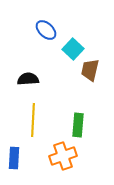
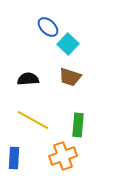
blue ellipse: moved 2 px right, 3 px up
cyan square: moved 5 px left, 5 px up
brown trapezoid: moved 20 px left, 7 px down; rotated 85 degrees counterclockwise
yellow line: rotated 64 degrees counterclockwise
